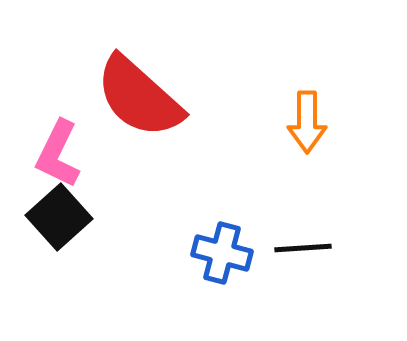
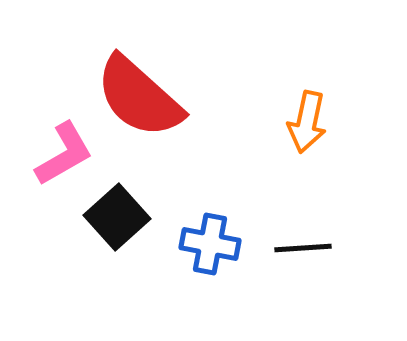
orange arrow: rotated 12 degrees clockwise
pink L-shape: moved 6 px right; rotated 146 degrees counterclockwise
black square: moved 58 px right
blue cross: moved 12 px left, 9 px up; rotated 4 degrees counterclockwise
